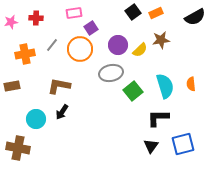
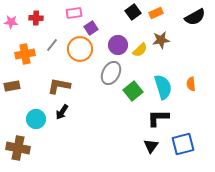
pink star: rotated 16 degrees clockwise
gray ellipse: rotated 50 degrees counterclockwise
cyan semicircle: moved 2 px left, 1 px down
